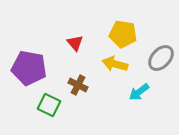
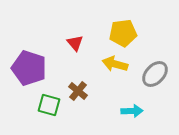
yellow pentagon: moved 1 px up; rotated 16 degrees counterclockwise
gray ellipse: moved 6 px left, 16 px down
purple pentagon: rotated 8 degrees clockwise
brown cross: moved 6 px down; rotated 12 degrees clockwise
cyan arrow: moved 7 px left, 19 px down; rotated 145 degrees counterclockwise
green square: rotated 10 degrees counterclockwise
